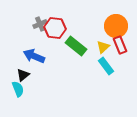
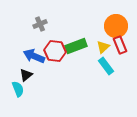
red hexagon: moved 23 px down
green rectangle: rotated 60 degrees counterclockwise
black triangle: moved 3 px right
